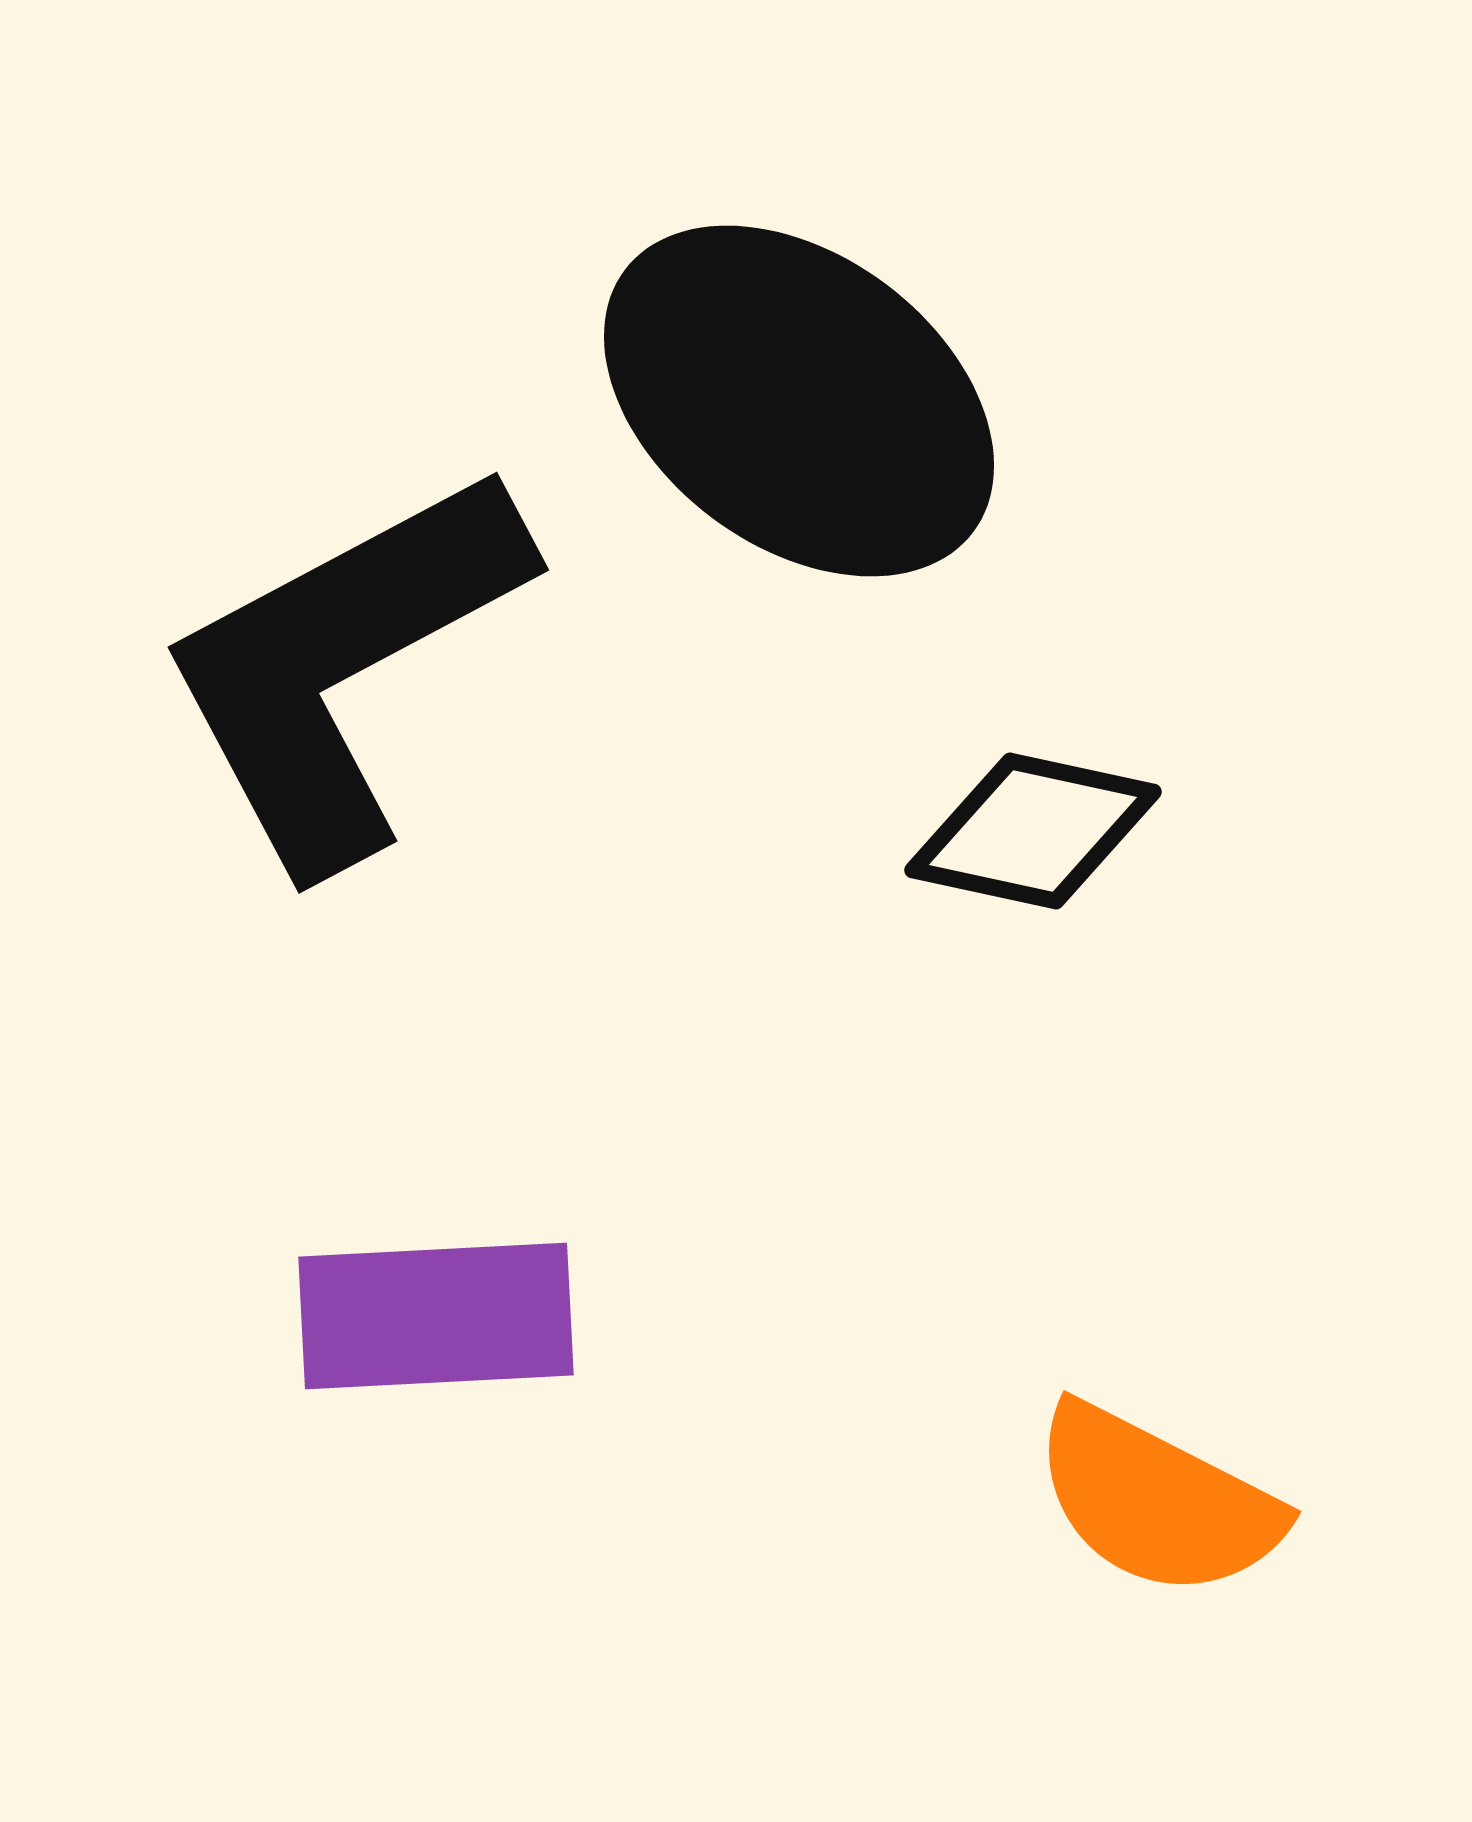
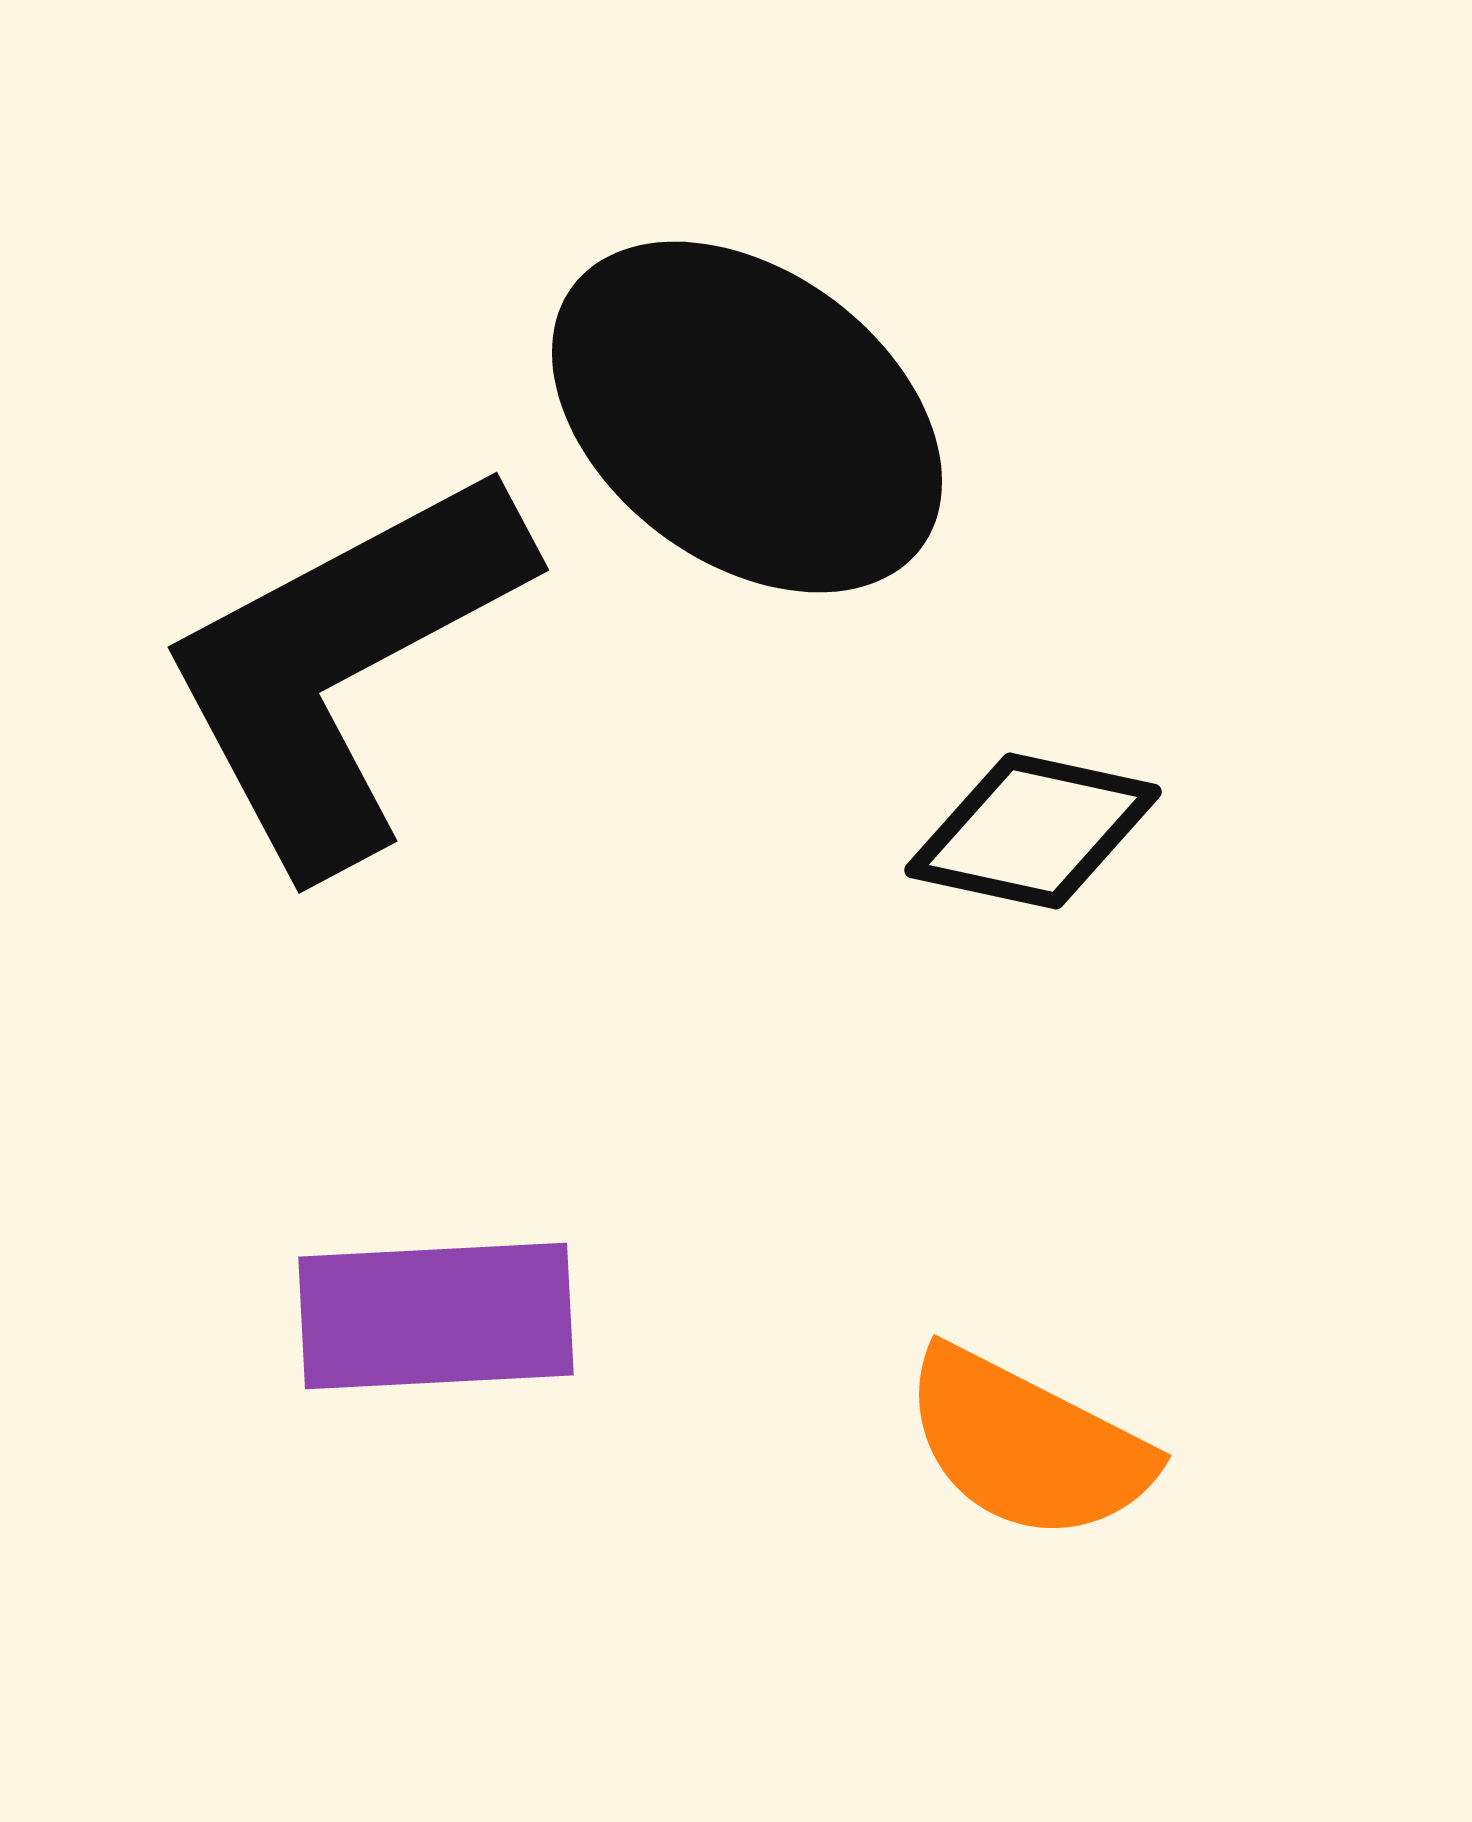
black ellipse: moved 52 px left, 16 px down
orange semicircle: moved 130 px left, 56 px up
